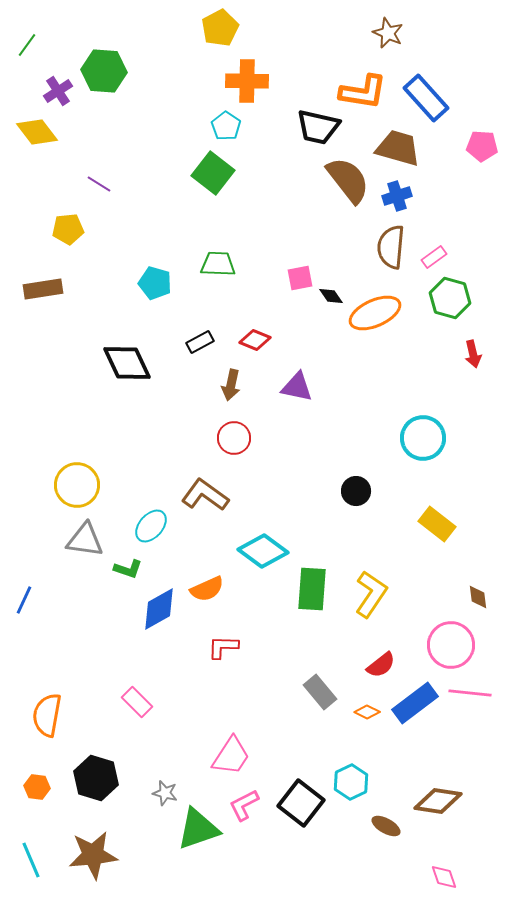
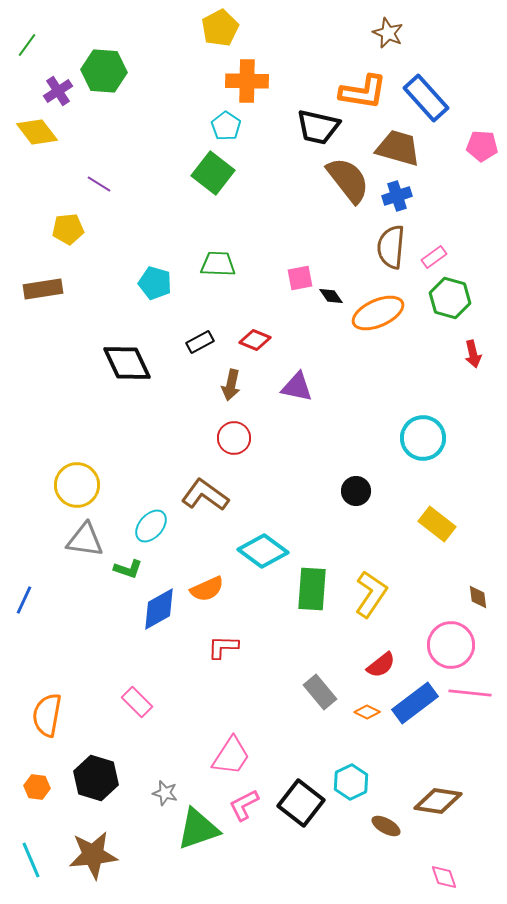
orange ellipse at (375, 313): moved 3 px right
